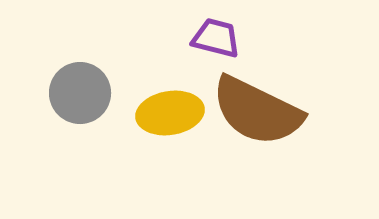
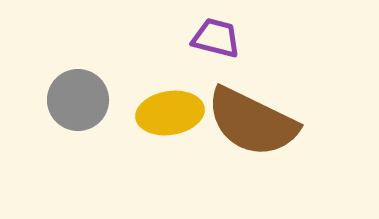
gray circle: moved 2 px left, 7 px down
brown semicircle: moved 5 px left, 11 px down
